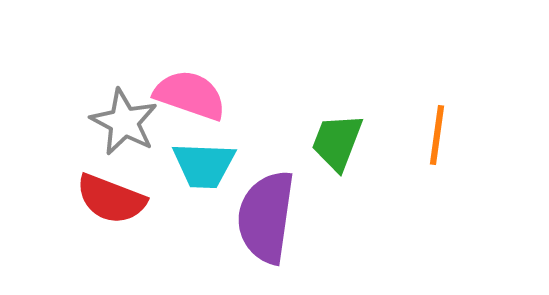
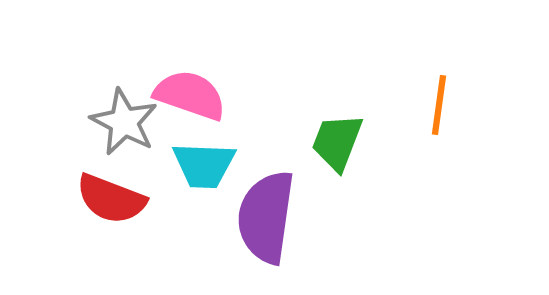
orange line: moved 2 px right, 30 px up
